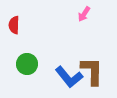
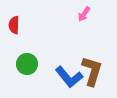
brown L-shape: rotated 16 degrees clockwise
